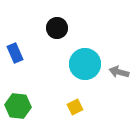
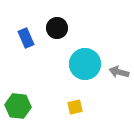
blue rectangle: moved 11 px right, 15 px up
yellow square: rotated 14 degrees clockwise
